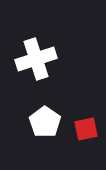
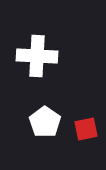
white cross: moved 1 px right, 3 px up; rotated 21 degrees clockwise
